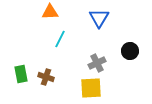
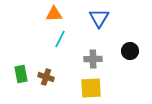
orange triangle: moved 4 px right, 2 px down
gray cross: moved 4 px left, 4 px up; rotated 24 degrees clockwise
